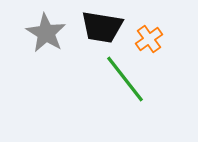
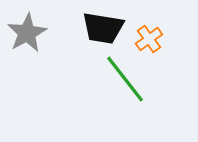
black trapezoid: moved 1 px right, 1 px down
gray star: moved 19 px left; rotated 12 degrees clockwise
